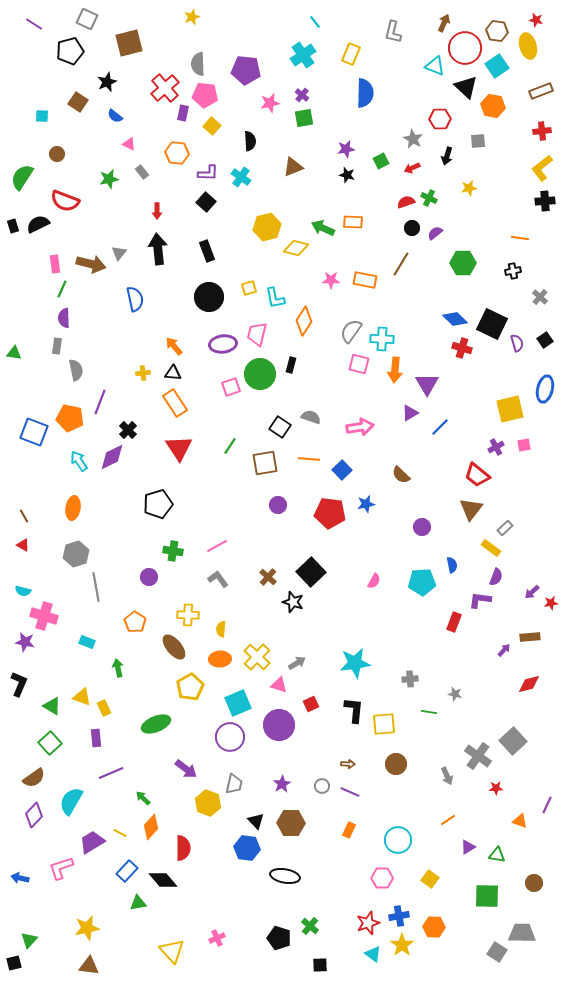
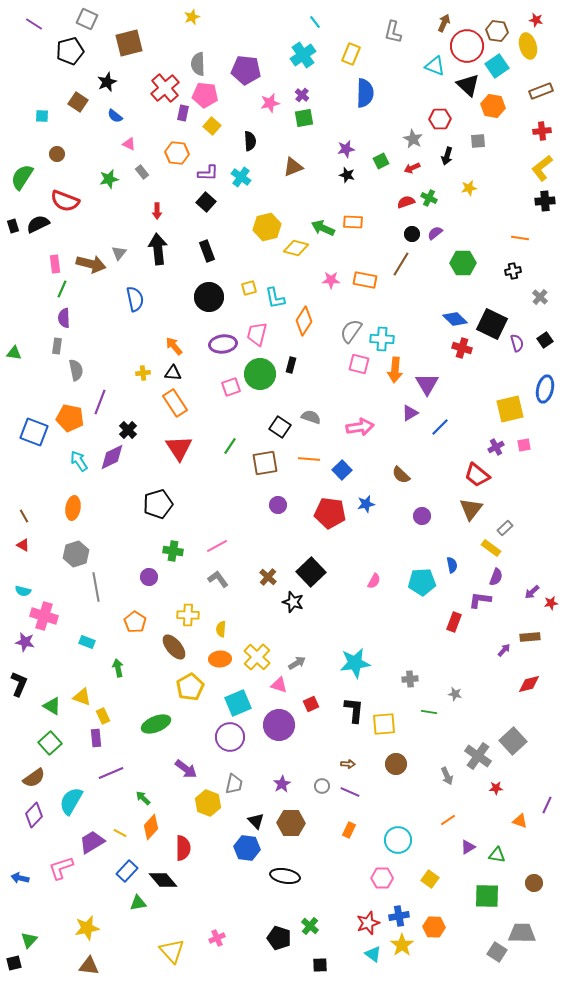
red circle at (465, 48): moved 2 px right, 2 px up
black triangle at (466, 87): moved 2 px right, 2 px up
black circle at (412, 228): moved 6 px down
purple circle at (422, 527): moved 11 px up
yellow rectangle at (104, 708): moved 1 px left, 8 px down
